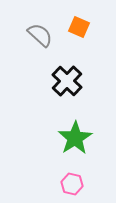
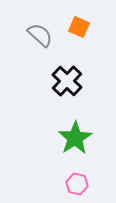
pink hexagon: moved 5 px right
